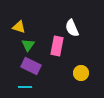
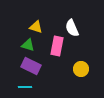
yellow triangle: moved 17 px right
green triangle: rotated 48 degrees counterclockwise
yellow circle: moved 4 px up
